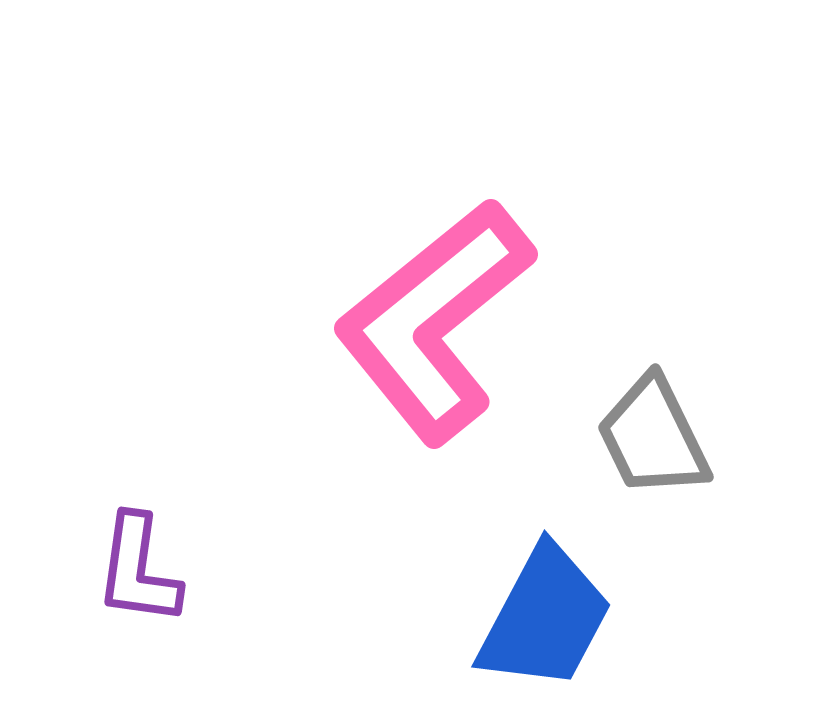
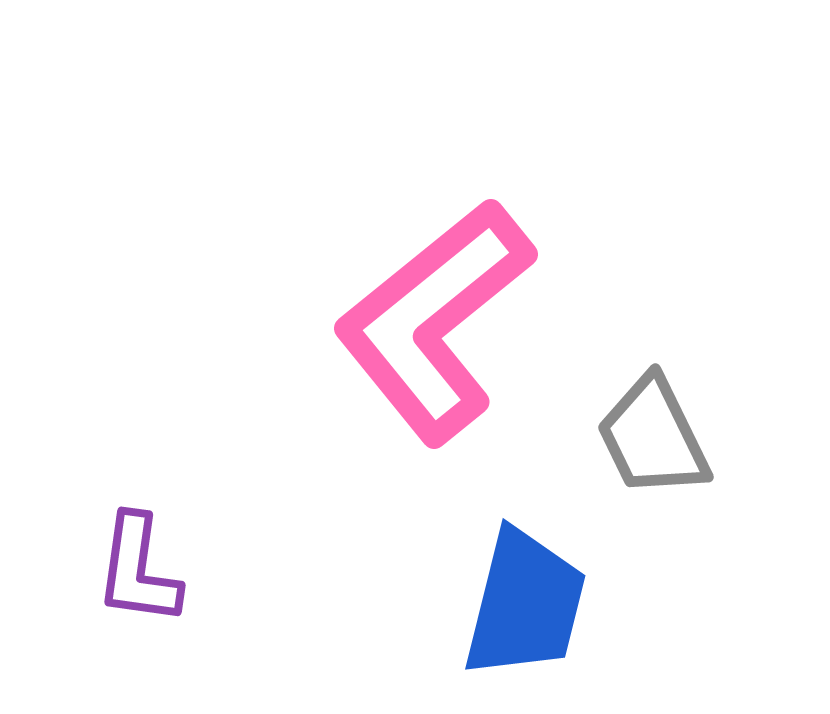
blue trapezoid: moved 20 px left, 14 px up; rotated 14 degrees counterclockwise
